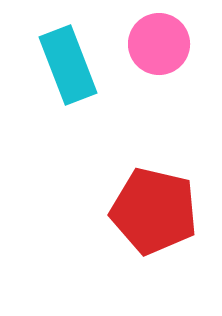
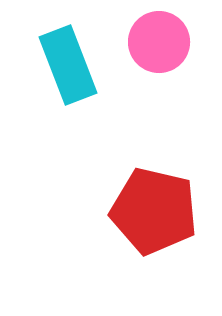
pink circle: moved 2 px up
